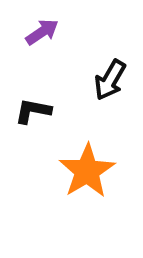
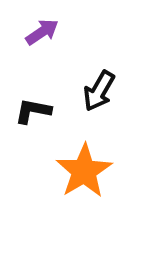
black arrow: moved 11 px left, 11 px down
orange star: moved 3 px left
